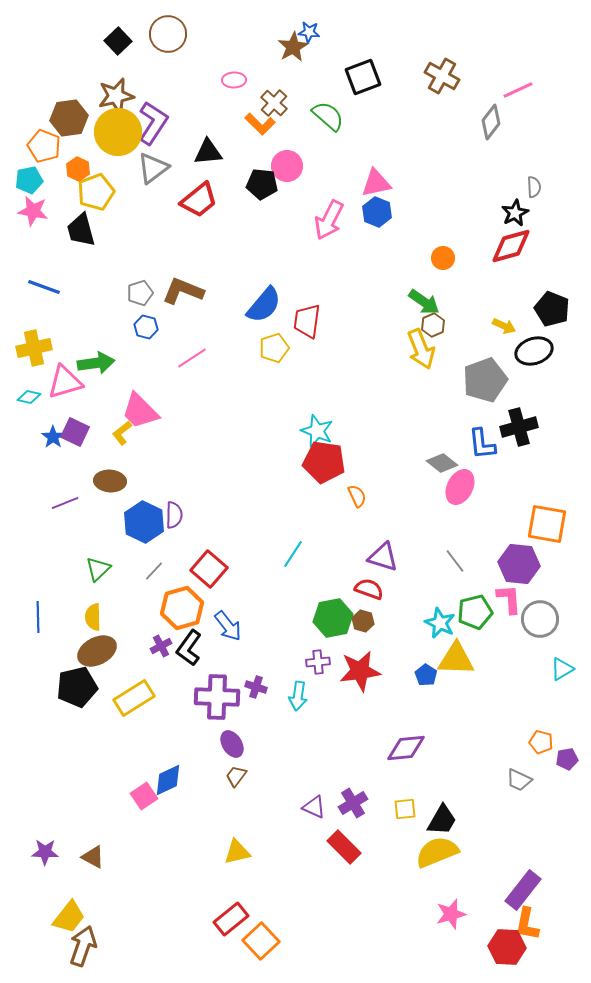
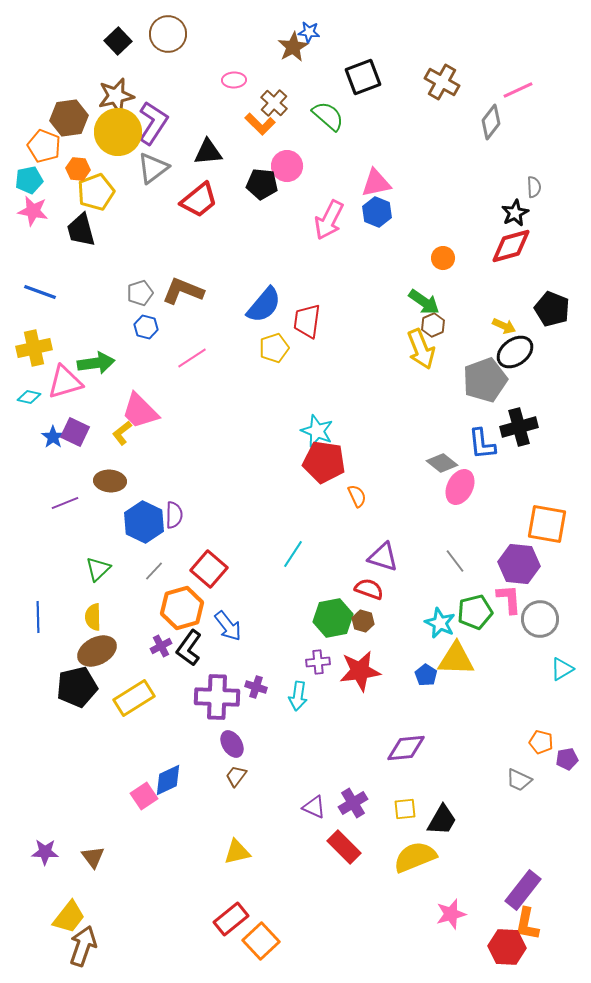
brown cross at (442, 76): moved 6 px down
orange hexagon at (78, 169): rotated 20 degrees counterclockwise
blue line at (44, 287): moved 4 px left, 5 px down
black ellipse at (534, 351): moved 19 px left, 1 px down; rotated 18 degrees counterclockwise
yellow semicircle at (437, 852): moved 22 px left, 5 px down
brown triangle at (93, 857): rotated 25 degrees clockwise
